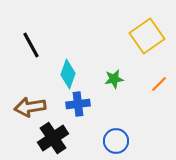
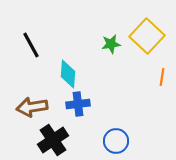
yellow square: rotated 12 degrees counterclockwise
cyan diamond: rotated 16 degrees counterclockwise
green star: moved 3 px left, 35 px up
orange line: moved 3 px right, 7 px up; rotated 36 degrees counterclockwise
brown arrow: moved 2 px right
black cross: moved 2 px down
